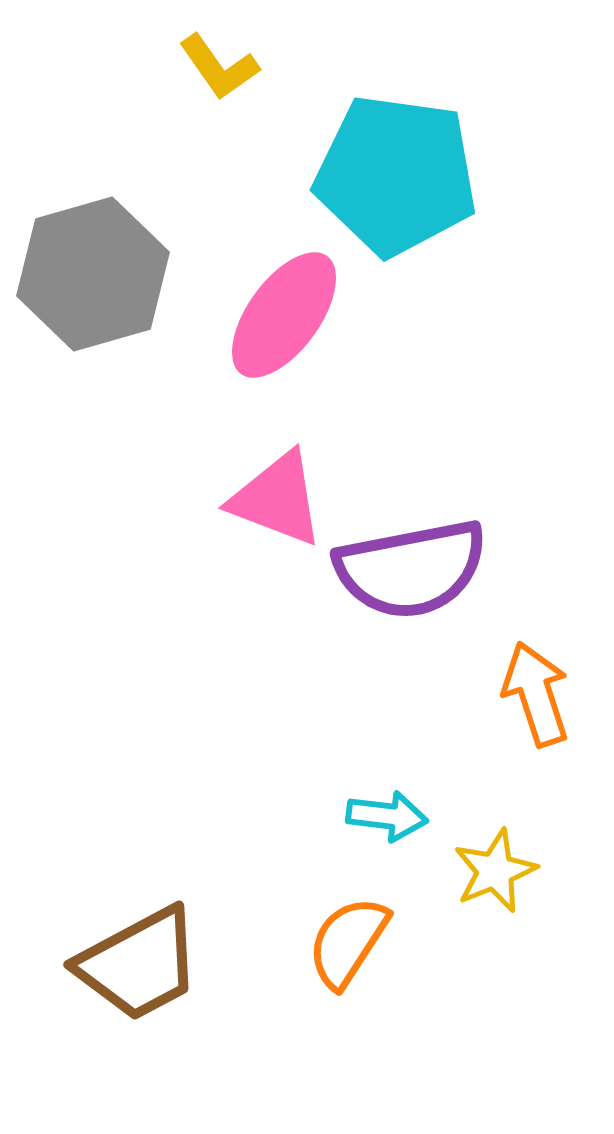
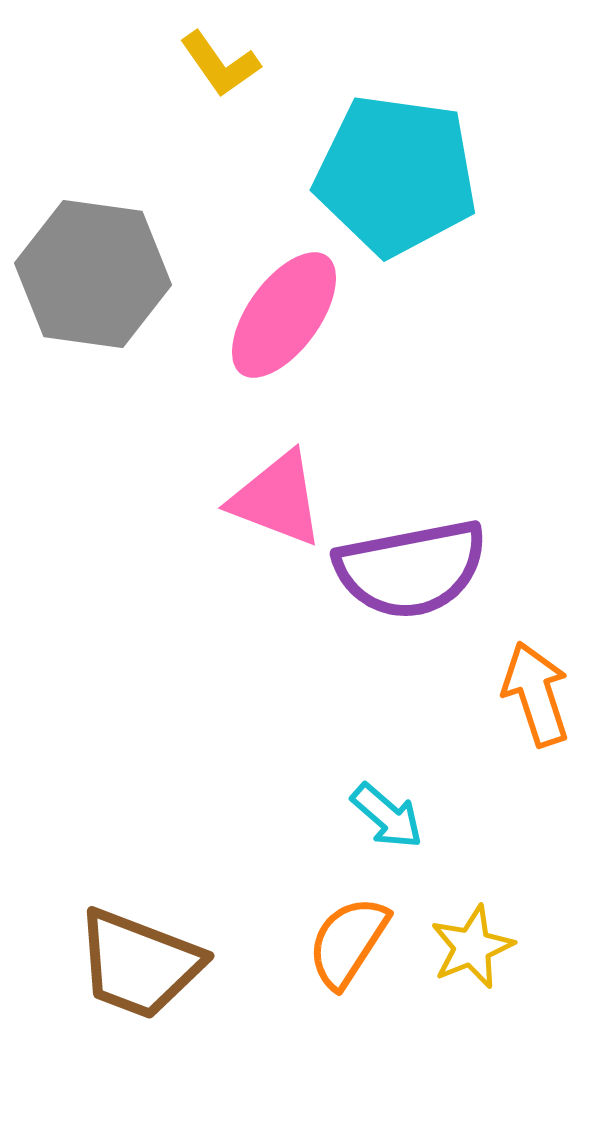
yellow L-shape: moved 1 px right, 3 px up
gray hexagon: rotated 24 degrees clockwise
cyan arrow: rotated 34 degrees clockwise
yellow star: moved 23 px left, 76 px down
brown trapezoid: rotated 49 degrees clockwise
